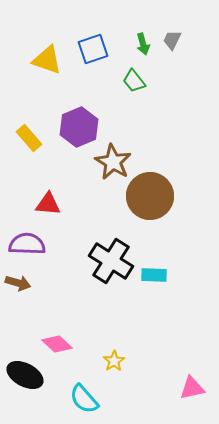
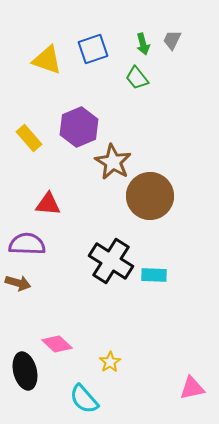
green trapezoid: moved 3 px right, 3 px up
yellow star: moved 4 px left, 1 px down
black ellipse: moved 4 px up; rotated 48 degrees clockwise
